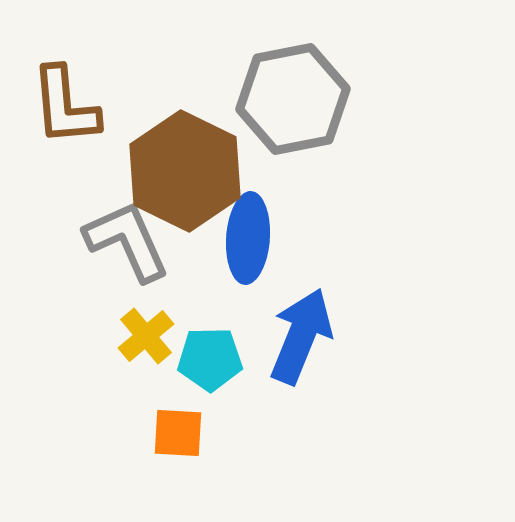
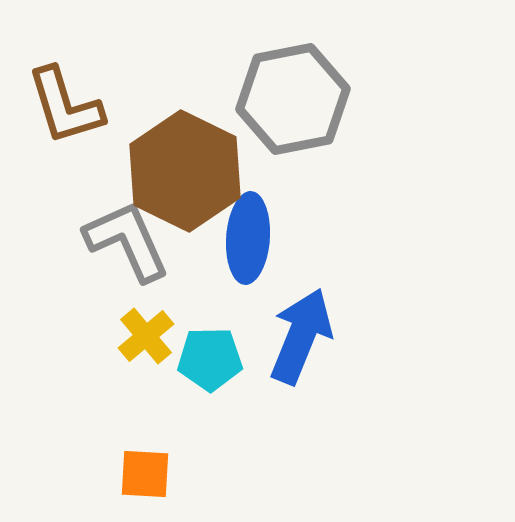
brown L-shape: rotated 12 degrees counterclockwise
orange square: moved 33 px left, 41 px down
